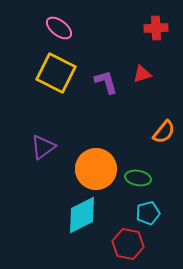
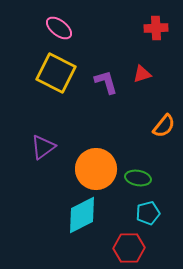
orange semicircle: moved 6 px up
red hexagon: moved 1 px right, 4 px down; rotated 12 degrees counterclockwise
